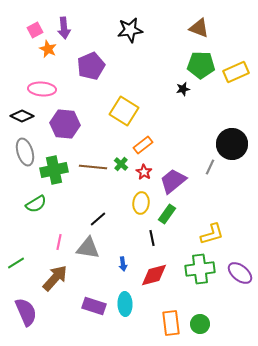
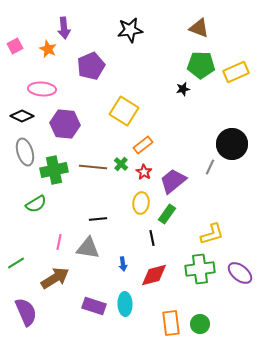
pink square at (35, 30): moved 20 px left, 16 px down
black line at (98, 219): rotated 36 degrees clockwise
brown arrow at (55, 278): rotated 16 degrees clockwise
